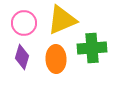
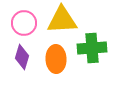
yellow triangle: rotated 20 degrees clockwise
